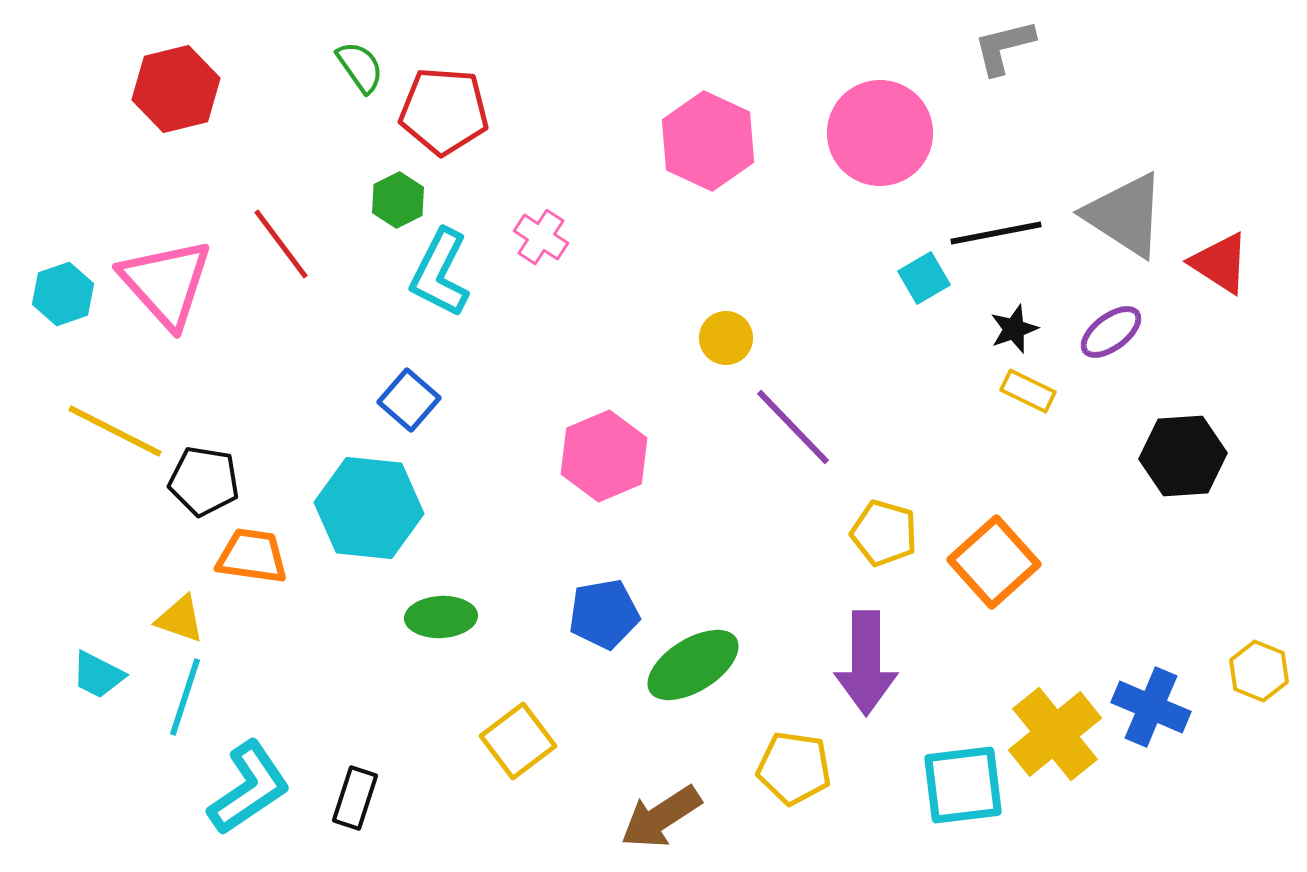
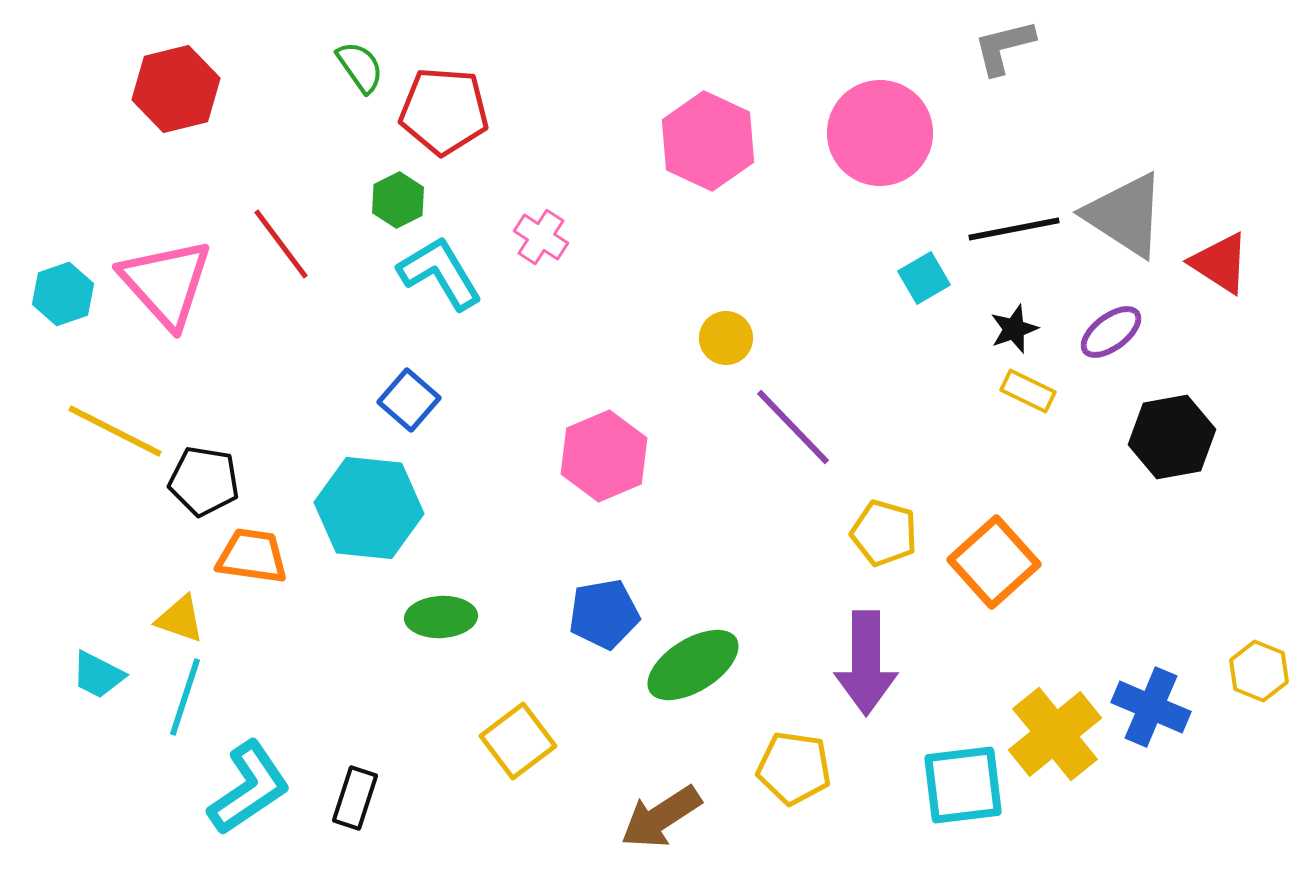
black line at (996, 233): moved 18 px right, 4 px up
cyan L-shape at (440, 273): rotated 122 degrees clockwise
black hexagon at (1183, 456): moved 11 px left, 19 px up; rotated 6 degrees counterclockwise
